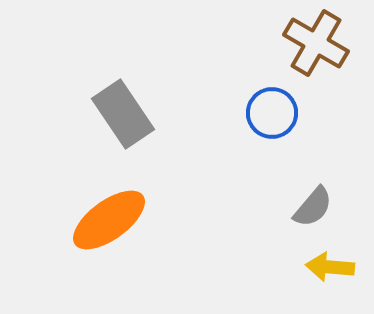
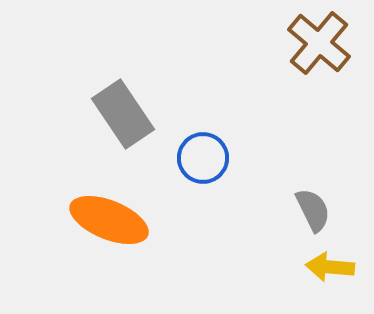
brown cross: moved 3 px right; rotated 10 degrees clockwise
blue circle: moved 69 px left, 45 px down
gray semicircle: moved 3 px down; rotated 66 degrees counterclockwise
orange ellipse: rotated 58 degrees clockwise
